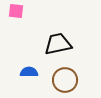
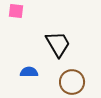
black trapezoid: rotated 72 degrees clockwise
brown circle: moved 7 px right, 2 px down
